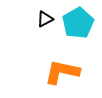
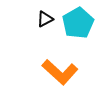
orange L-shape: moved 2 px left; rotated 150 degrees counterclockwise
